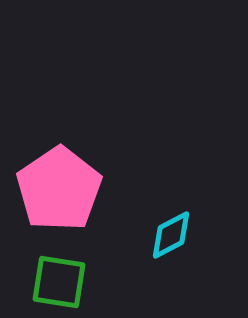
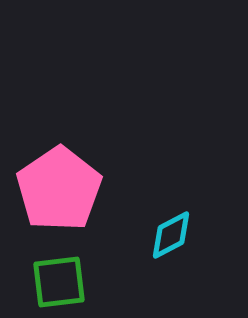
green square: rotated 16 degrees counterclockwise
